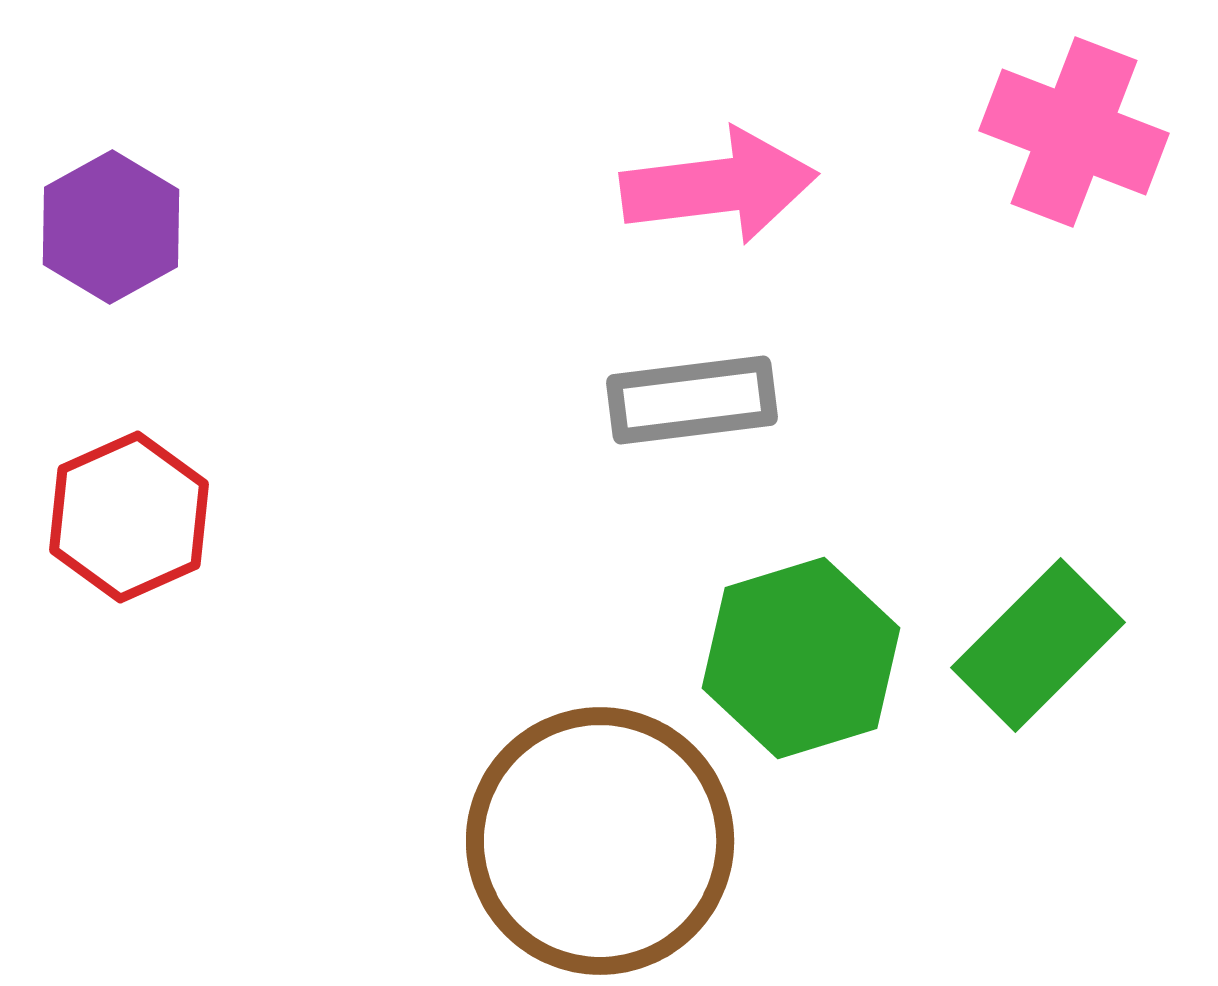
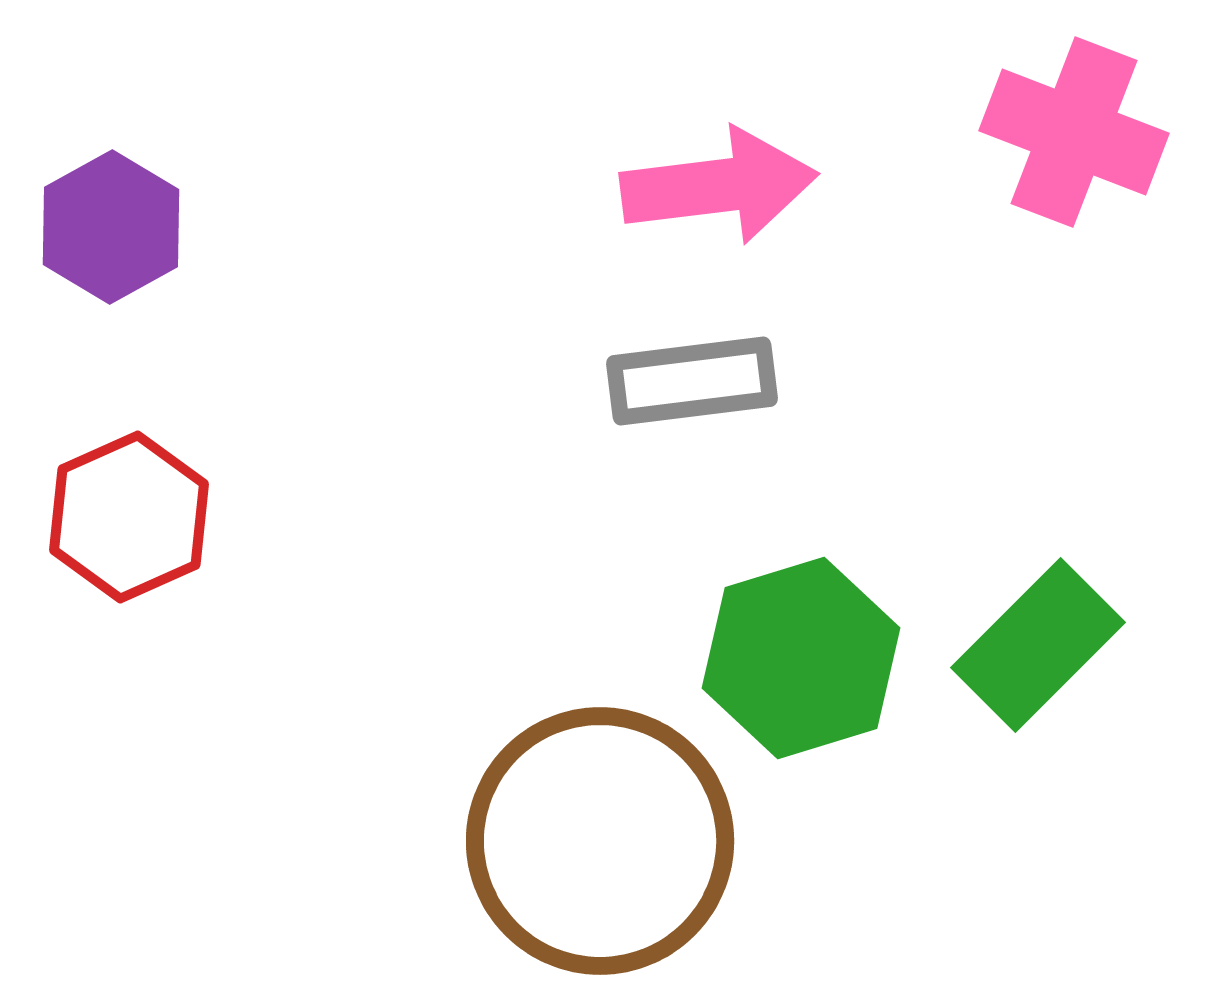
gray rectangle: moved 19 px up
